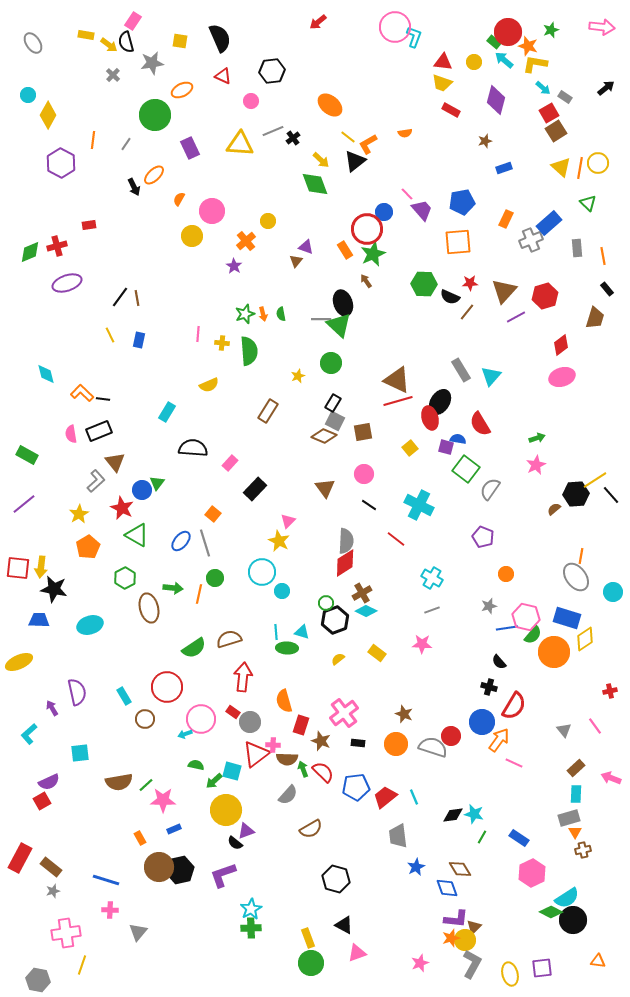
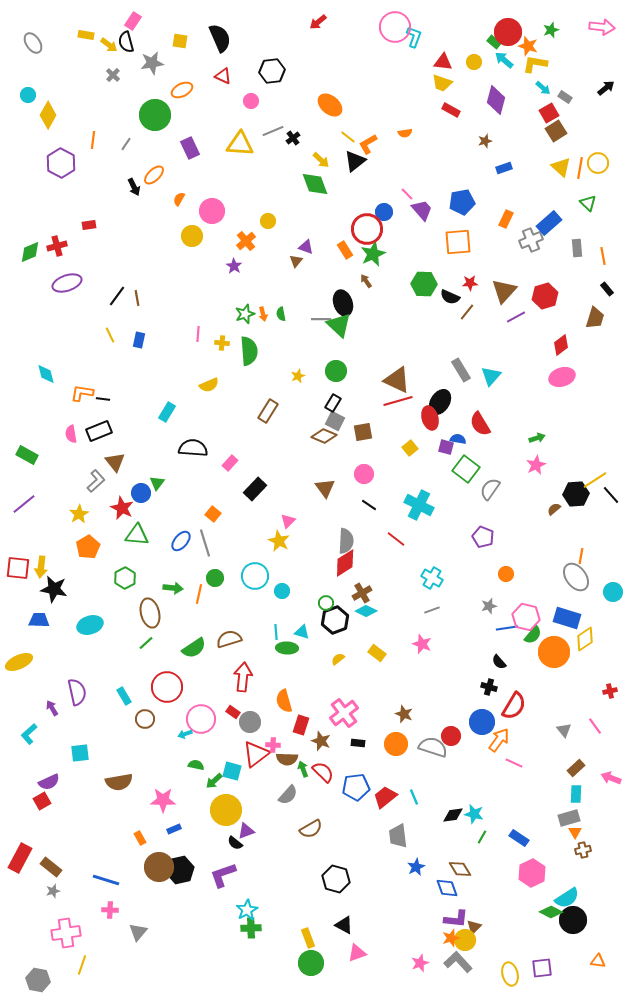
black line at (120, 297): moved 3 px left, 1 px up
green circle at (331, 363): moved 5 px right, 8 px down
orange L-shape at (82, 393): rotated 35 degrees counterclockwise
blue circle at (142, 490): moved 1 px left, 3 px down
green triangle at (137, 535): rotated 25 degrees counterclockwise
cyan circle at (262, 572): moved 7 px left, 4 px down
brown ellipse at (149, 608): moved 1 px right, 5 px down
pink star at (422, 644): rotated 18 degrees clockwise
green line at (146, 785): moved 142 px up
cyan star at (251, 909): moved 4 px left, 1 px down
gray L-shape at (472, 964): moved 14 px left, 2 px up; rotated 72 degrees counterclockwise
